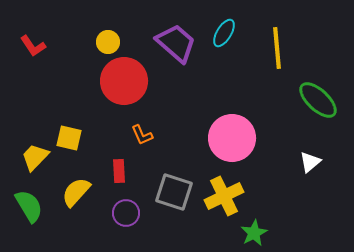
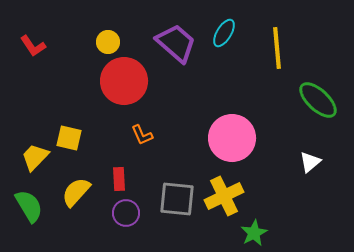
red rectangle: moved 8 px down
gray square: moved 3 px right, 7 px down; rotated 12 degrees counterclockwise
